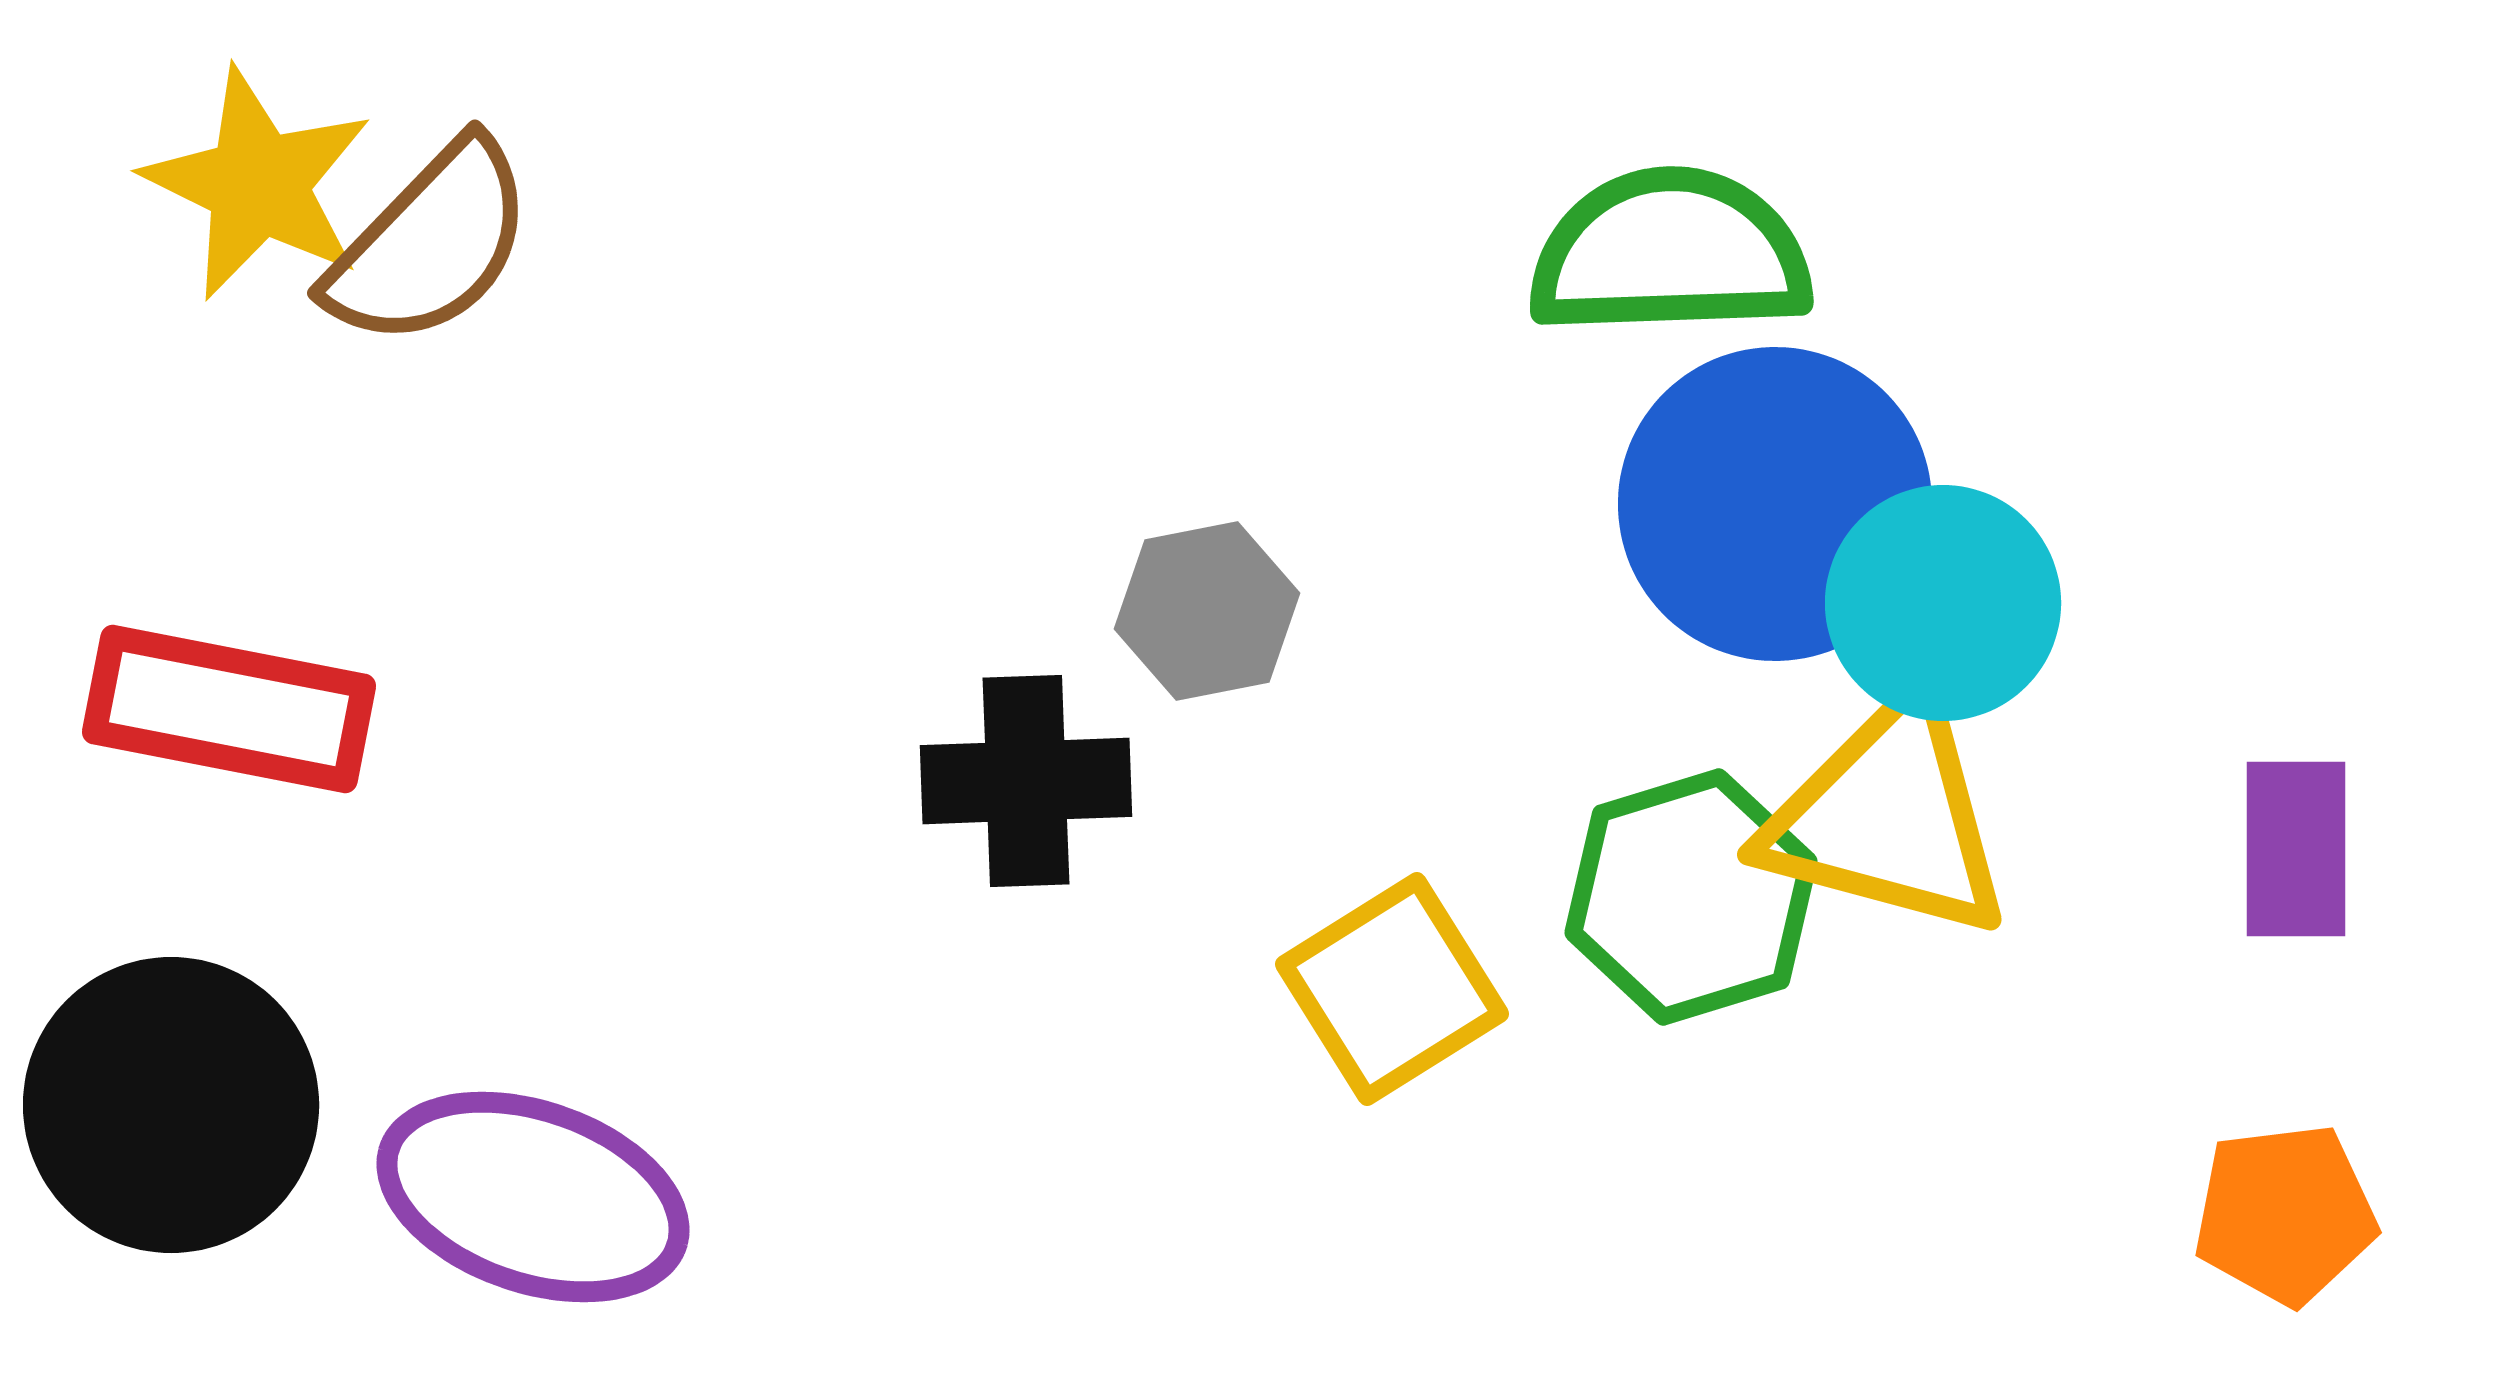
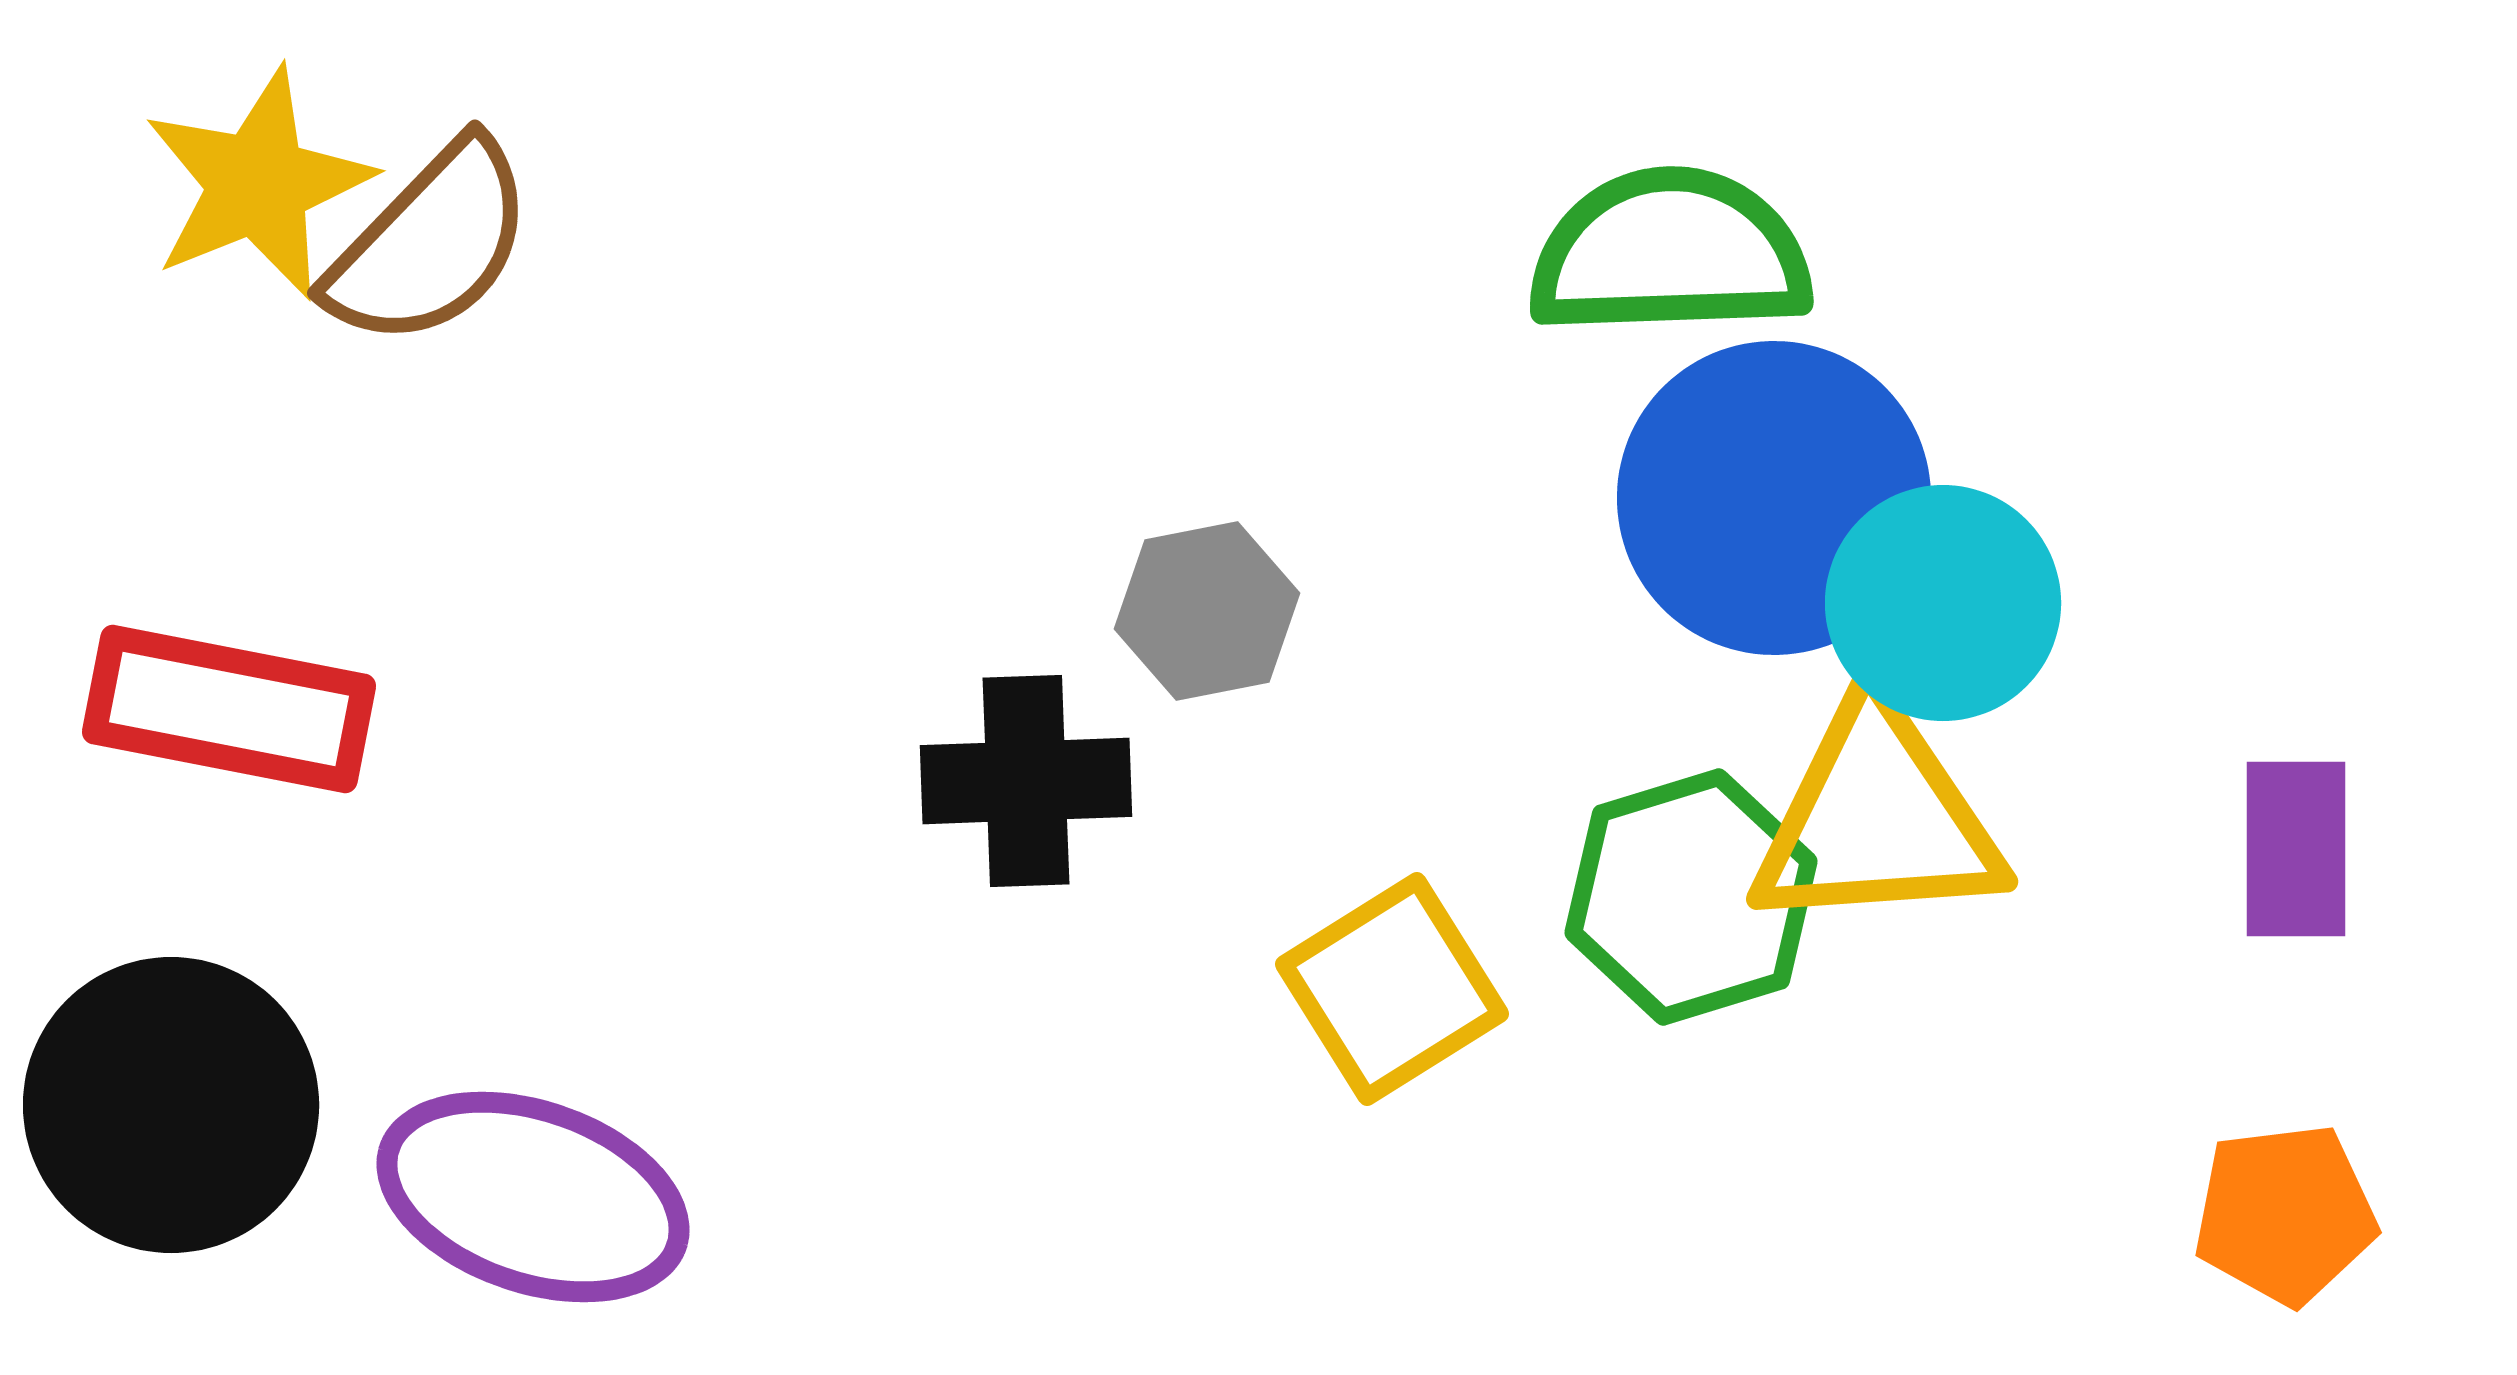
yellow star: rotated 24 degrees clockwise
blue circle: moved 1 px left, 6 px up
yellow triangle: moved 11 px left, 1 px down; rotated 19 degrees counterclockwise
